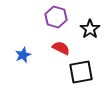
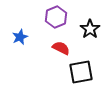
purple hexagon: rotated 20 degrees clockwise
blue star: moved 3 px left, 18 px up
